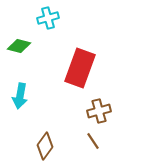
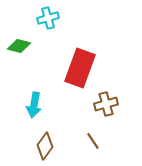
cyan arrow: moved 14 px right, 9 px down
brown cross: moved 7 px right, 7 px up
